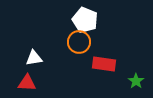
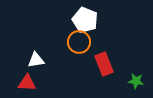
white triangle: moved 2 px right, 2 px down
red rectangle: rotated 60 degrees clockwise
green star: rotated 28 degrees counterclockwise
